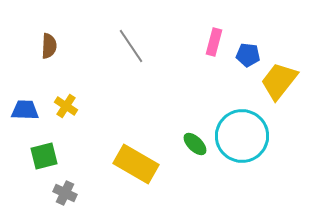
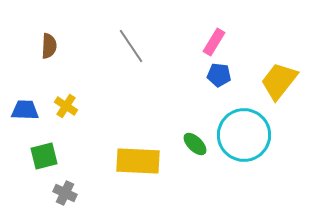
pink rectangle: rotated 16 degrees clockwise
blue pentagon: moved 29 px left, 20 px down
cyan circle: moved 2 px right, 1 px up
yellow rectangle: moved 2 px right, 3 px up; rotated 27 degrees counterclockwise
